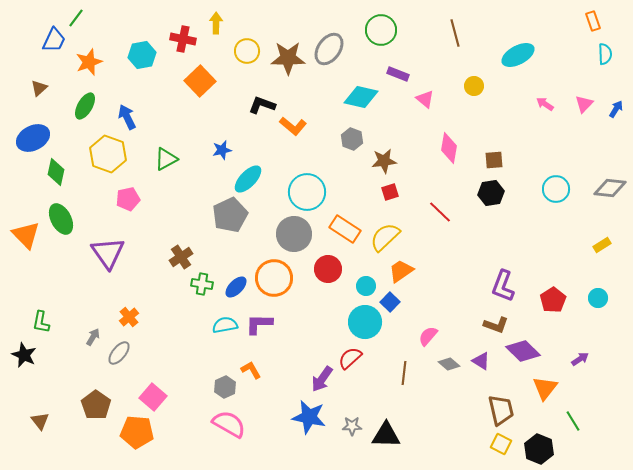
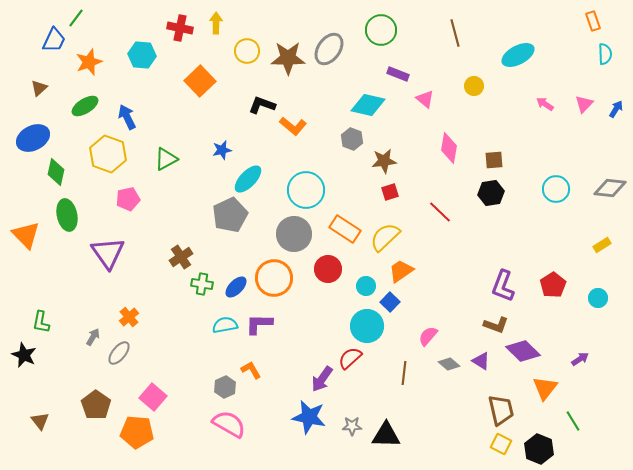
red cross at (183, 39): moved 3 px left, 11 px up
cyan hexagon at (142, 55): rotated 16 degrees clockwise
cyan diamond at (361, 97): moved 7 px right, 8 px down
green ellipse at (85, 106): rotated 28 degrees clockwise
cyan circle at (307, 192): moved 1 px left, 2 px up
green ellipse at (61, 219): moved 6 px right, 4 px up; rotated 16 degrees clockwise
red pentagon at (553, 300): moved 15 px up
cyan circle at (365, 322): moved 2 px right, 4 px down
